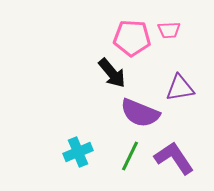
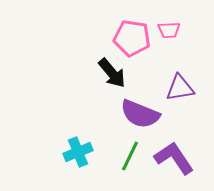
pink pentagon: rotated 6 degrees clockwise
purple semicircle: moved 1 px down
